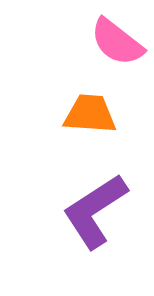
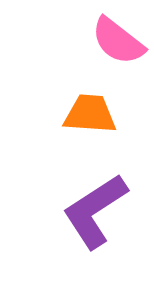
pink semicircle: moved 1 px right, 1 px up
